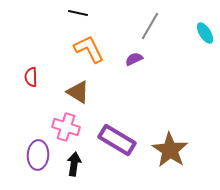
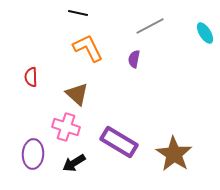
gray line: rotated 32 degrees clockwise
orange L-shape: moved 1 px left, 1 px up
purple semicircle: rotated 54 degrees counterclockwise
brown triangle: moved 1 px left, 2 px down; rotated 10 degrees clockwise
purple rectangle: moved 2 px right, 2 px down
brown star: moved 4 px right, 4 px down
purple ellipse: moved 5 px left, 1 px up
black arrow: moved 1 px up; rotated 130 degrees counterclockwise
